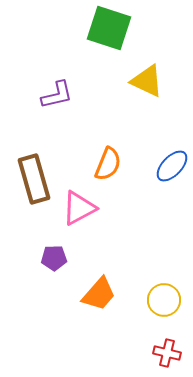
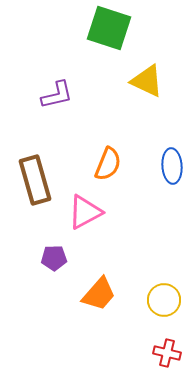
blue ellipse: rotated 48 degrees counterclockwise
brown rectangle: moved 1 px right, 1 px down
pink triangle: moved 6 px right, 4 px down
